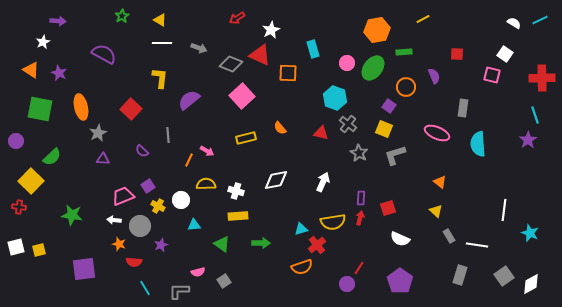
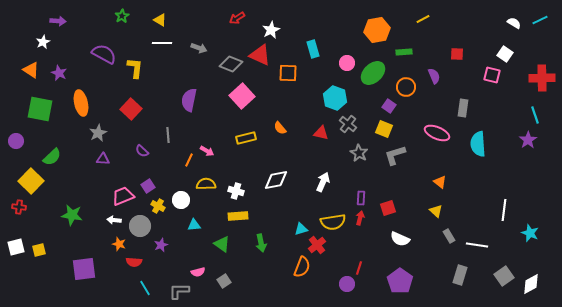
green ellipse at (373, 68): moved 5 px down; rotated 10 degrees clockwise
yellow L-shape at (160, 78): moved 25 px left, 10 px up
purple semicircle at (189, 100): rotated 40 degrees counterclockwise
orange ellipse at (81, 107): moved 4 px up
green arrow at (261, 243): rotated 78 degrees clockwise
orange semicircle at (302, 267): rotated 50 degrees counterclockwise
red line at (359, 268): rotated 16 degrees counterclockwise
